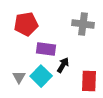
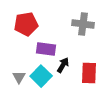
red rectangle: moved 8 px up
